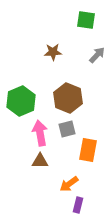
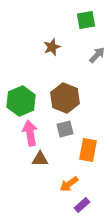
green square: rotated 18 degrees counterclockwise
brown star: moved 1 px left, 5 px up; rotated 18 degrees counterclockwise
brown hexagon: moved 3 px left
gray square: moved 2 px left
pink arrow: moved 10 px left
brown triangle: moved 2 px up
purple rectangle: moved 4 px right; rotated 35 degrees clockwise
